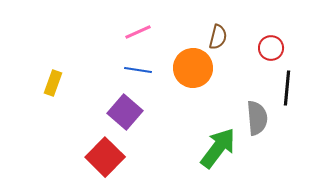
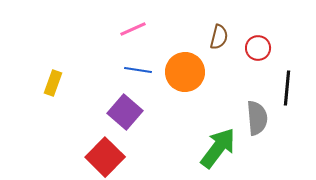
pink line: moved 5 px left, 3 px up
brown semicircle: moved 1 px right
red circle: moved 13 px left
orange circle: moved 8 px left, 4 px down
